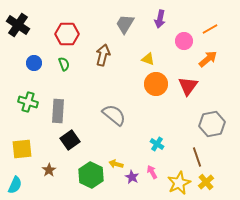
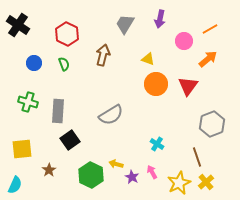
red hexagon: rotated 25 degrees clockwise
gray semicircle: moved 3 px left; rotated 110 degrees clockwise
gray hexagon: rotated 10 degrees counterclockwise
